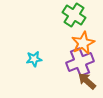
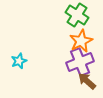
green cross: moved 3 px right
orange star: moved 2 px left, 2 px up
cyan star: moved 15 px left, 2 px down; rotated 14 degrees counterclockwise
